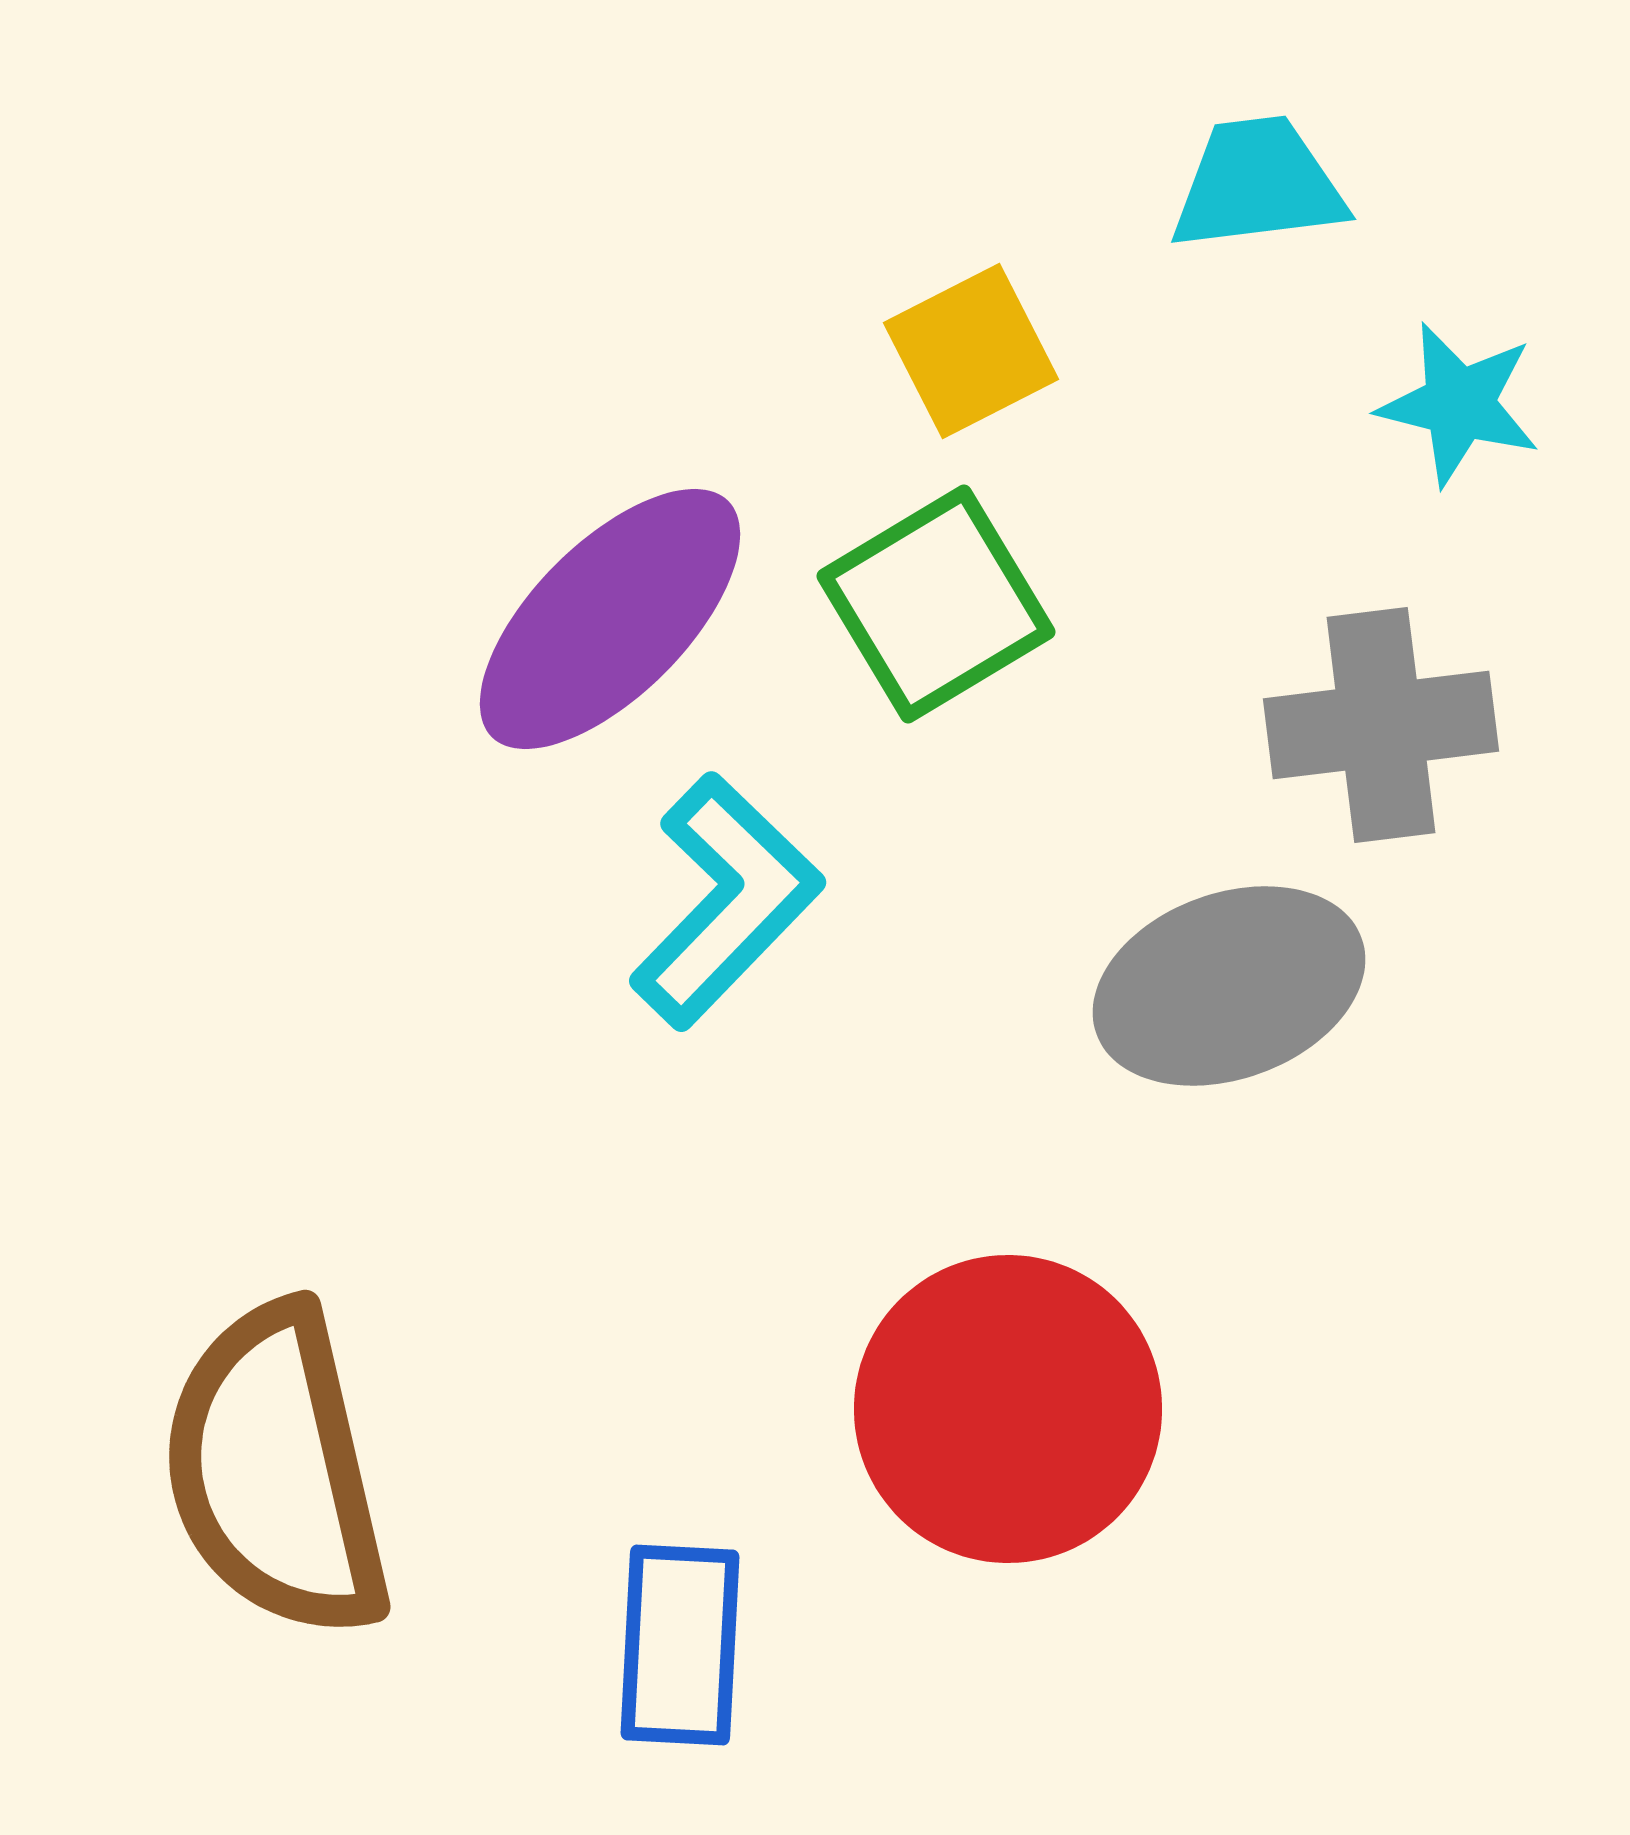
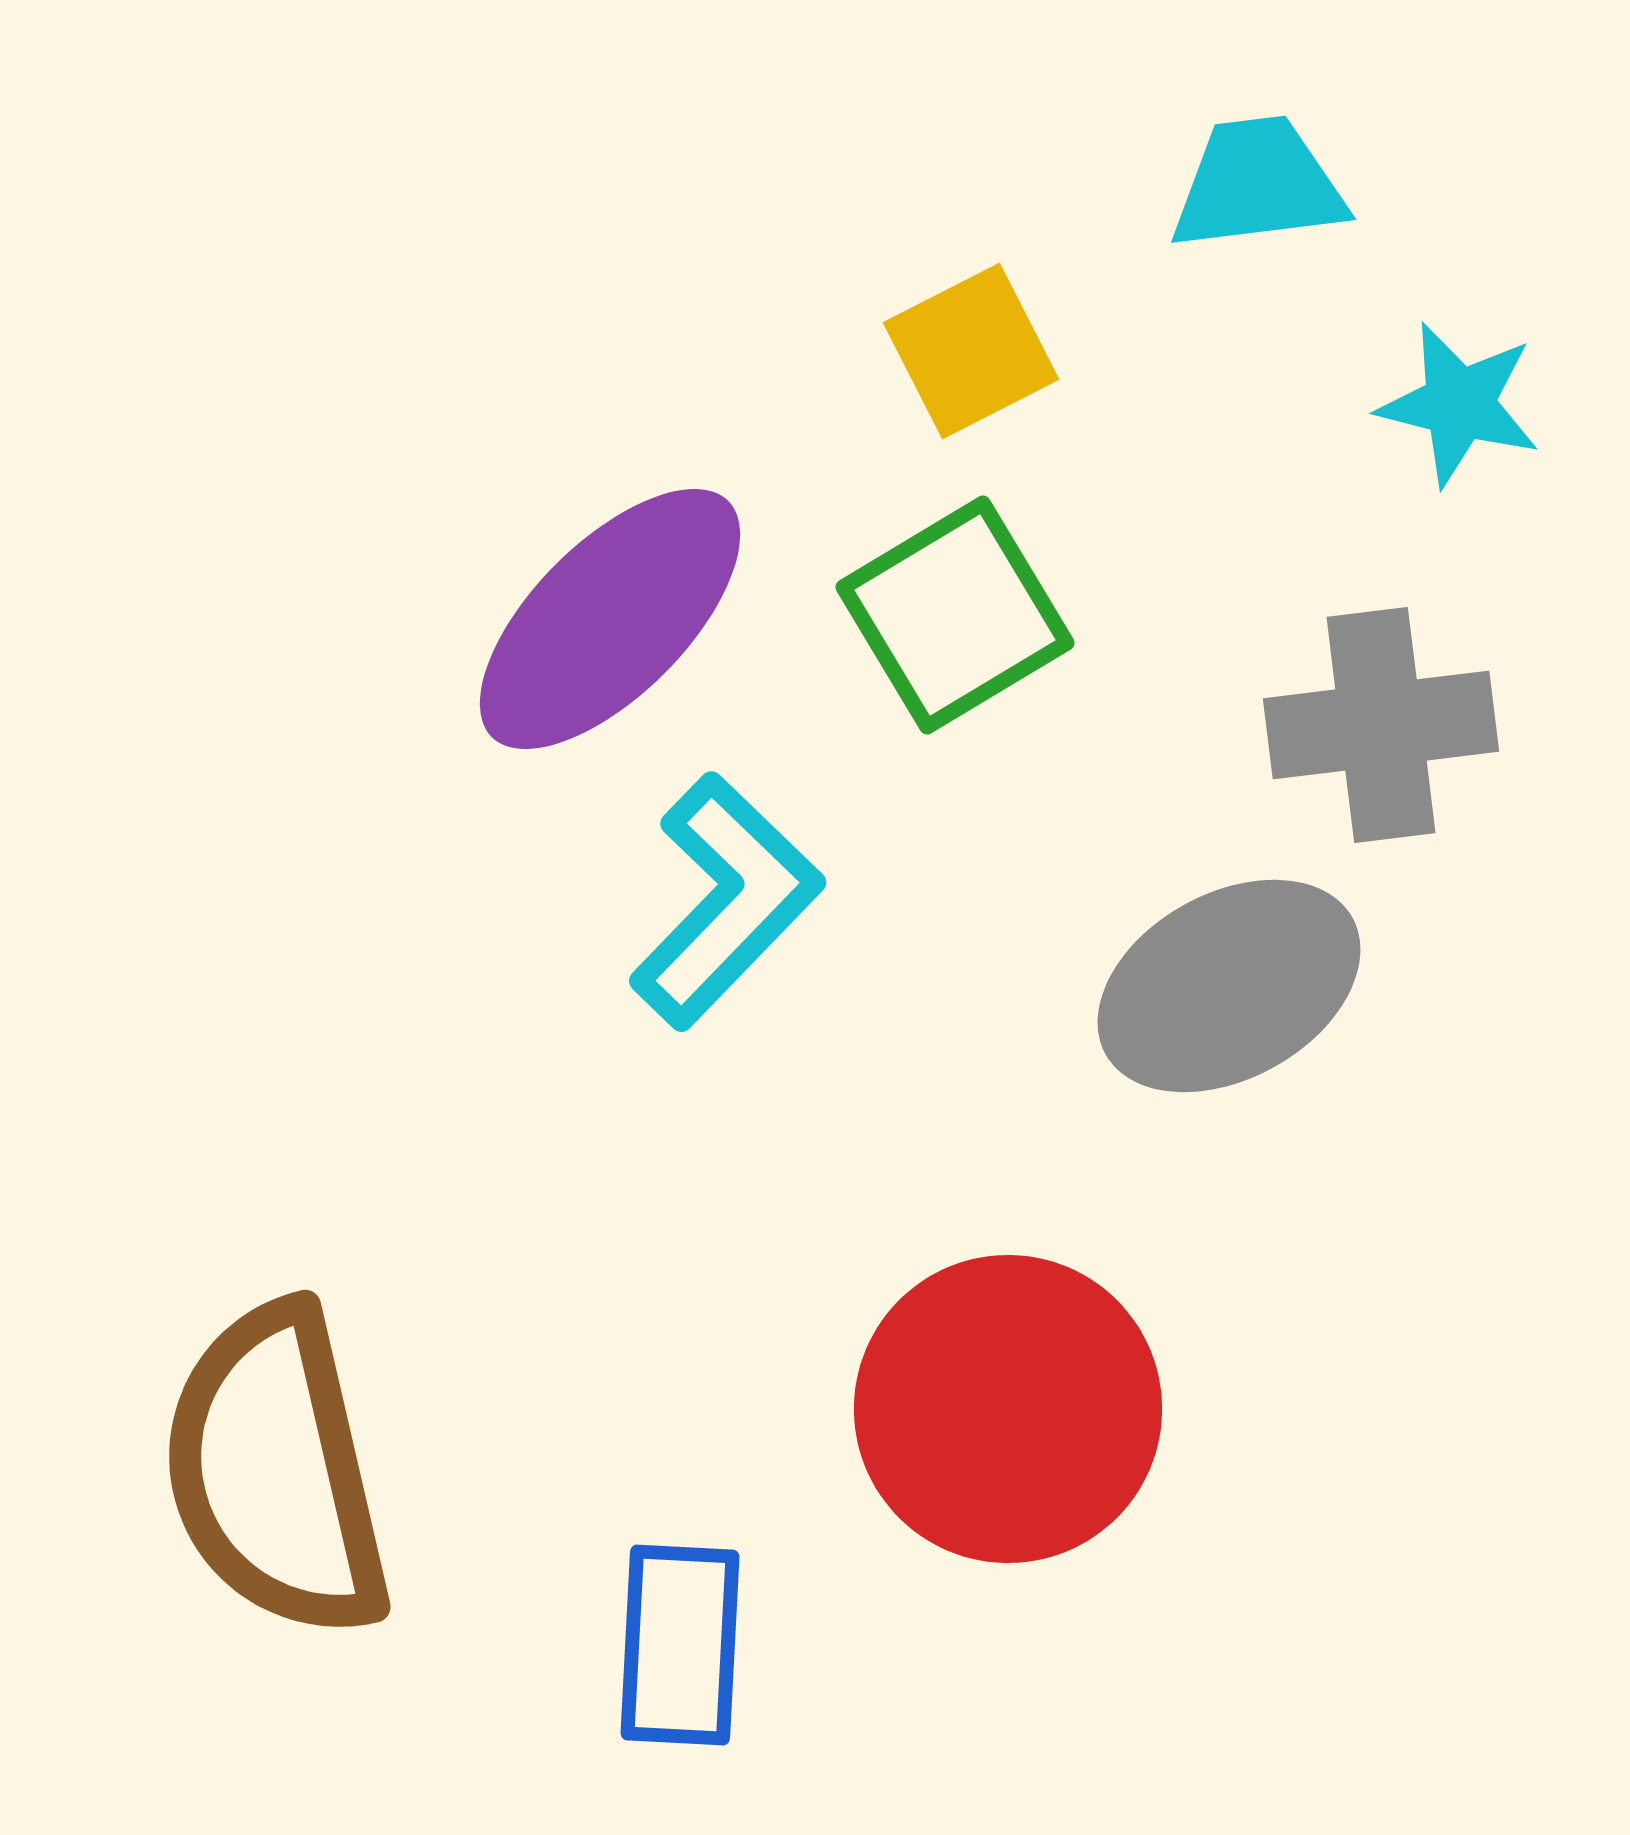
green square: moved 19 px right, 11 px down
gray ellipse: rotated 9 degrees counterclockwise
